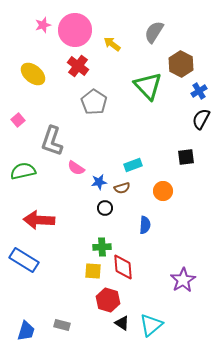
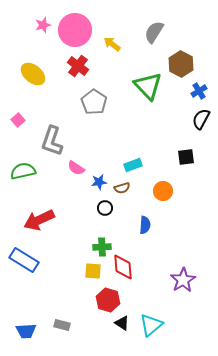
red arrow: rotated 28 degrees counterclockwise
blue trapezoid: rotated 70 degrees clockwise
